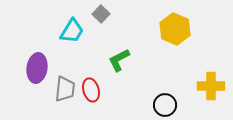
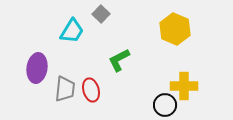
yellow cross: moved 27 px left
